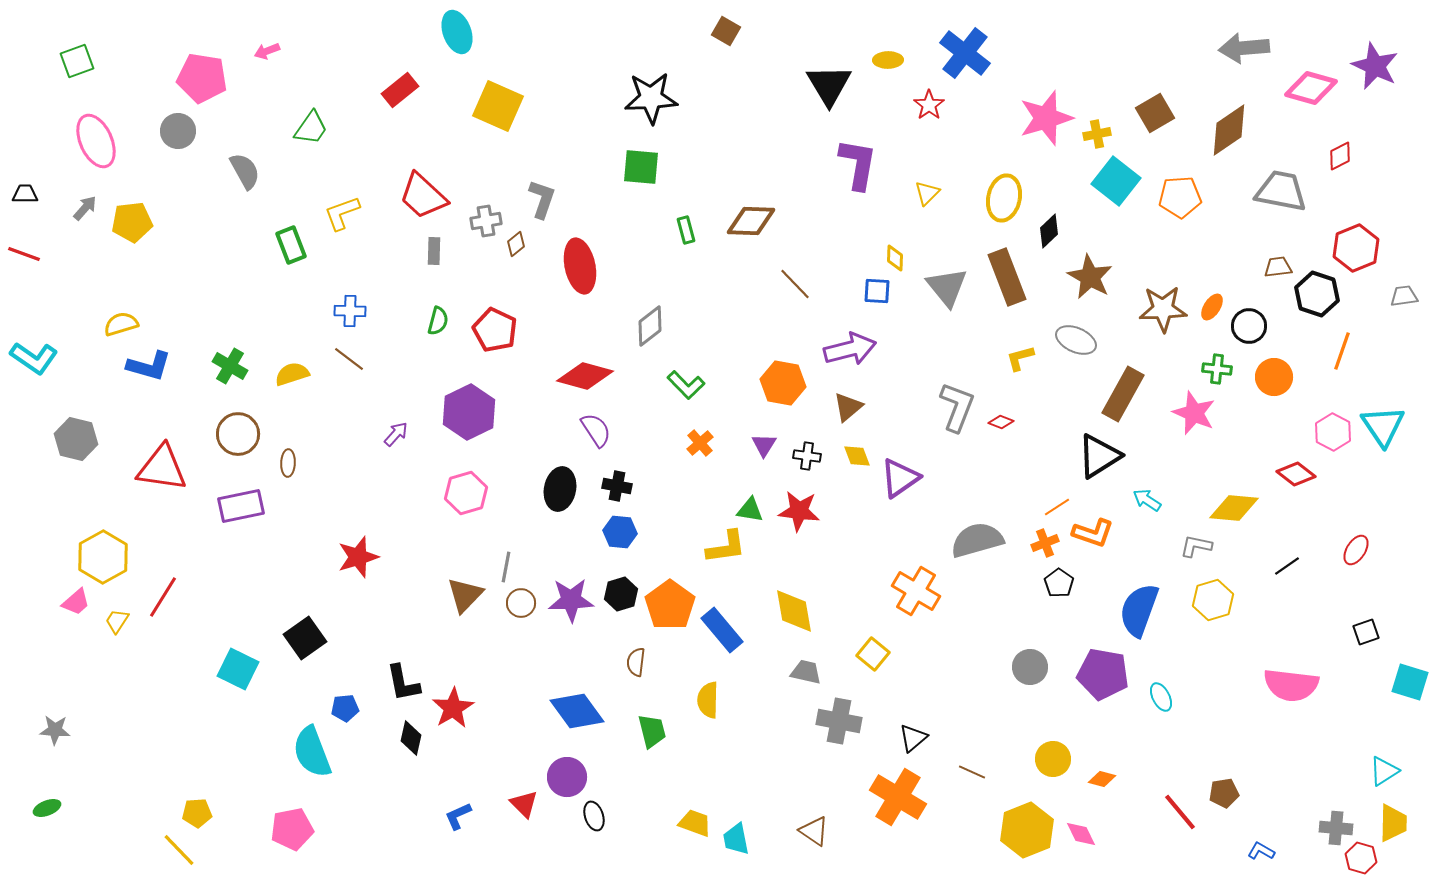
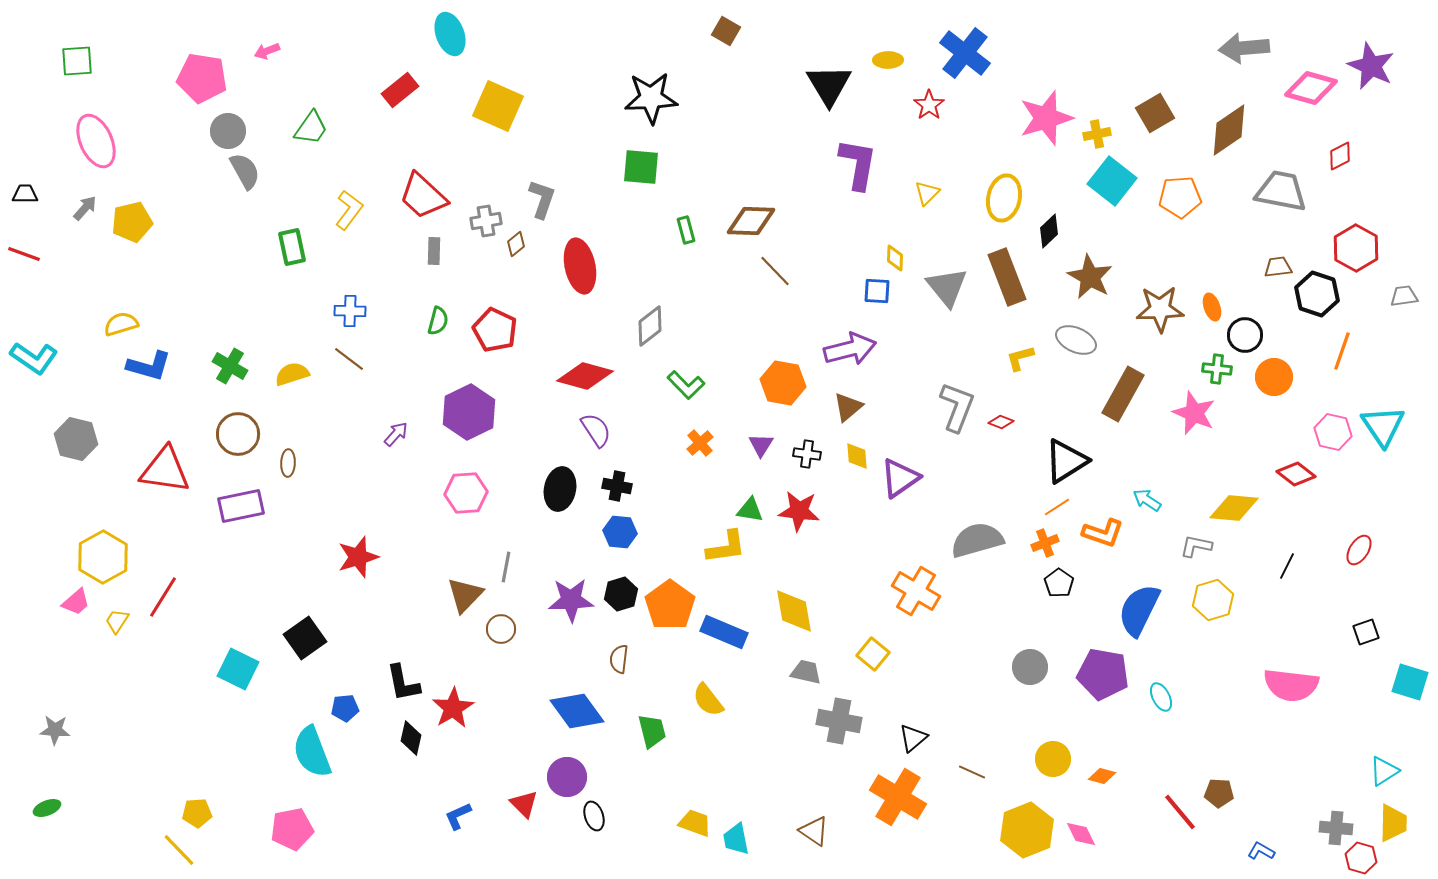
cyan ellipse at (457, 32): moved 7 px left, 2 px down
green square at (77, 61): rotated 16 degrees clockwise
purple star at (1375, 66): moved 4 px left
gray circle at (178, 131): moved 50 px right
cyan square at (1116, 181): moved 4 px left
yellow L-shape at (342, 213): moved 7 px right, 3 px up; rotated 147 degrees clockwise
yellow pentagon at (132, 222): rotated 6 degrees counterclockwise
green rectangle at (291, 245): moved 1 px right, 2 px down; rotated 9 degrees clockwise
red hexagon at (1356, 248): rotated 9 degrees counterclockwise
brown line at (795, 284): moved 20 px left, 13 px up
orange ellipse at (1212, 307): rotated 52 degrees counterclockwise
brown star at (1163, 309): moved 3 px left
black circle at (1249, 326): moved 4 px left, 9 px down
pink hexagon at (1333, 432): rotated 15 degrees counterclockwise
purple triangle at (764, 445): moved 3 px left
black cross at (807, 456): moved 2 px up
yellow diamond at (857, 456): rotated 16 degrees clockwise
black triangle at (1099, 456): moved 33 px left, 5 px down
red triangle at (162, 468): moved 3 px right, 2 px down
pink hexagon at (466, 493): rotated 12 degrees clockwise
orange L-shape at (1093, 533): moved 10 px right
red ellipse at (1356, 550): moved 3 px right
black line at (1287, 566): rotated 28 degrees counterclockwise
brown circle at (521, 603): moved 20 px left, 26 px down
blue semicircle at (1139, 610): rotated 6 degrees clockwise
blue rectangle at (722, 630): moved 2 px right, 2 px down; rotated 27 degrees counterclockwise
brown semicircle at (636, 662): moved 17 px left, 3 px up
yellow semicircle at (708, 700): rotated 39 degrees counterclockwise
orange diamond at (1102, 779): moved 3 px up
brown pentagon at (1224, 793): moved 5 px left; rotated 12 degrees clockwise
